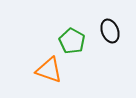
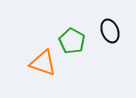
orange triangle: moved 6 px left, 7 px up
